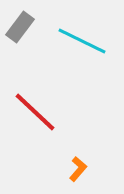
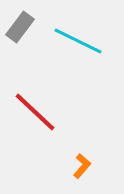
cyan line: moved 4 px left
orange L-shape: moved 4 px right, 3 px up
